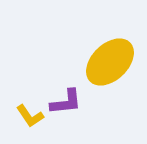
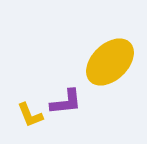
yellow L-shape: moved 1 px up; rotated 12 degrees clockwise
